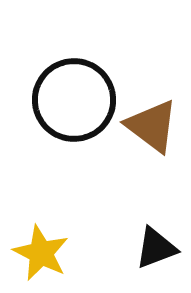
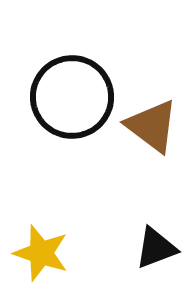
black circle: moved 2 px left, 3 px up
yellow star: rotated 8 degrees counterclockwise
